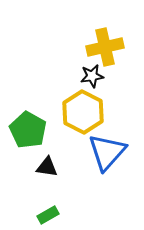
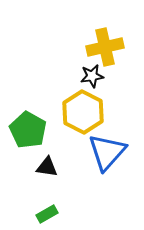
green rectangle: moved 1 px left, 1 px up
